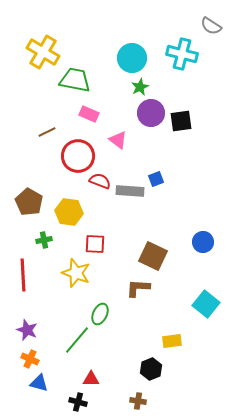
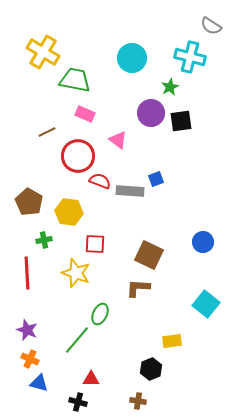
cyan cross: moved 8 px right, 3 px down
green star: moved 30 px right
pink rectangle: moved 4 px left
brown square: moved 4 px left, 1 px up
red line: moved 4 px right, 2 px up
